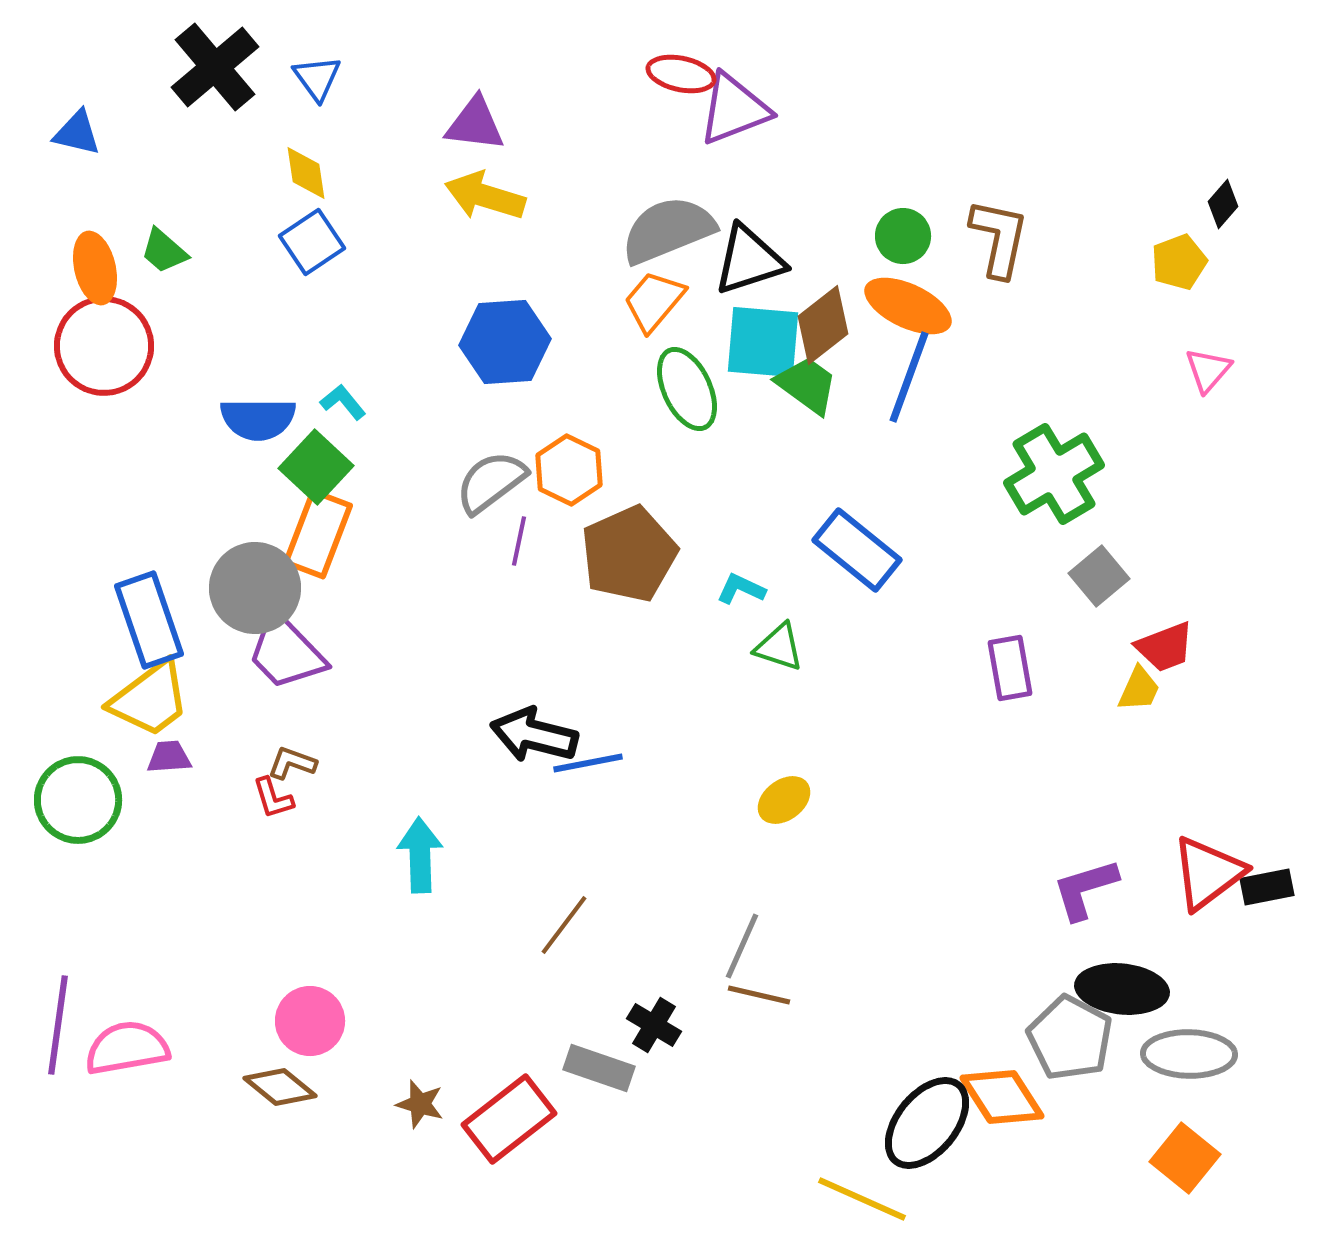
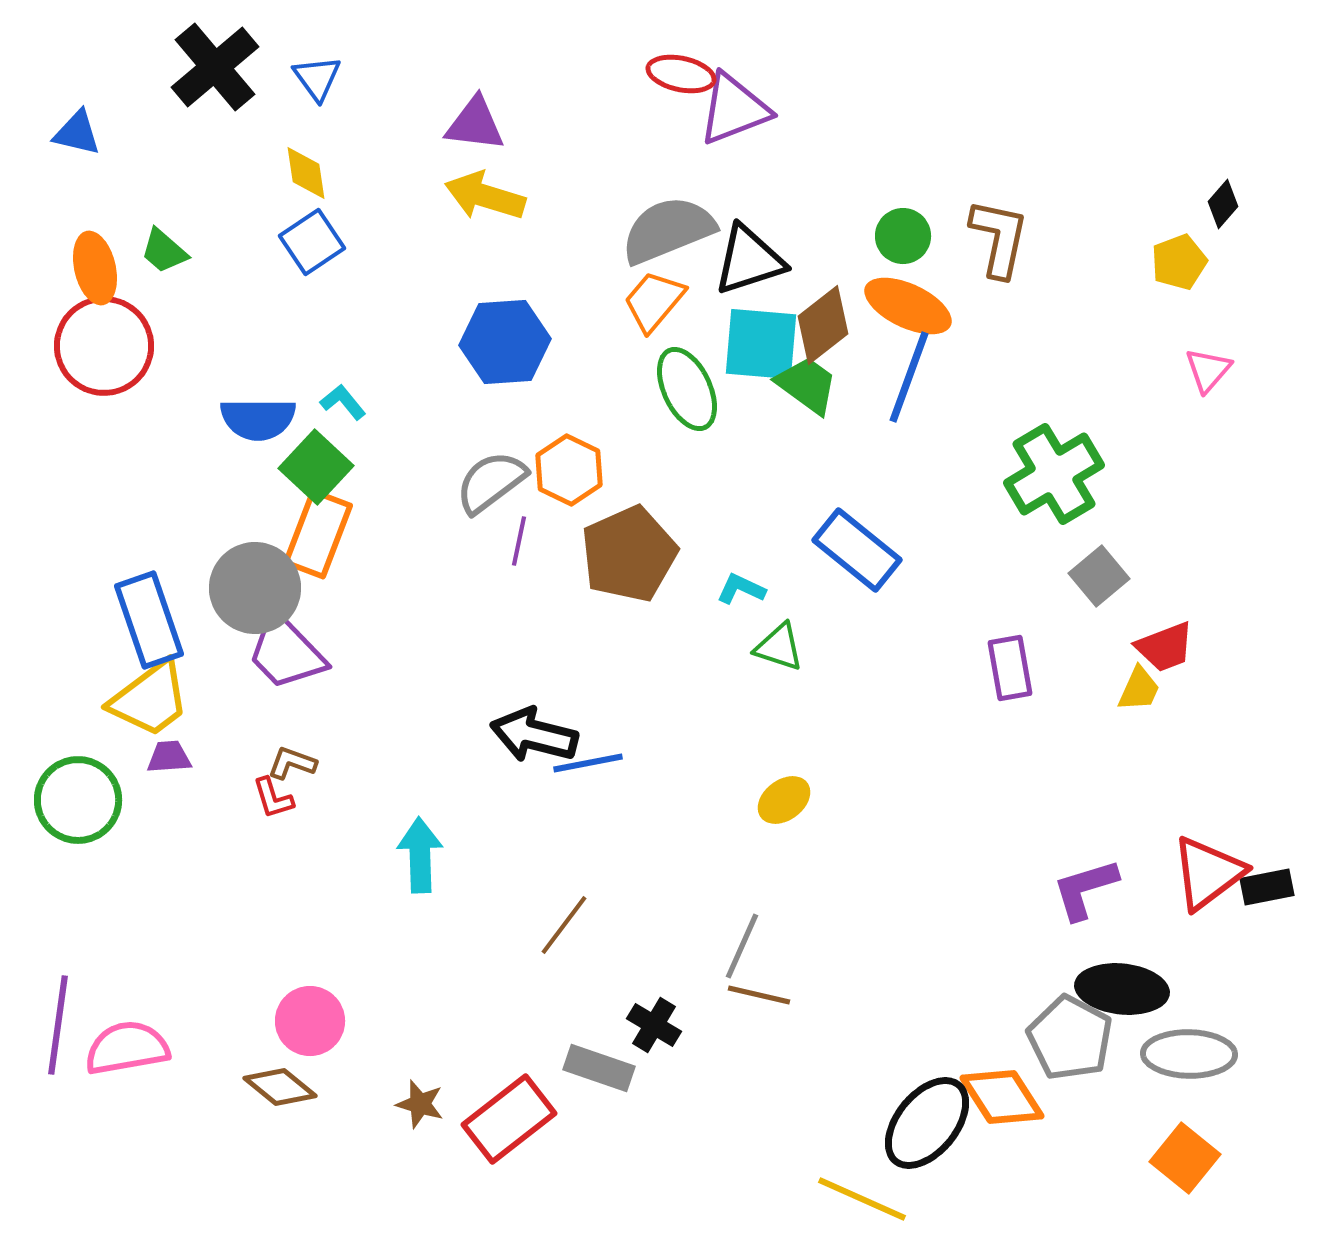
cyan square at (763, 342): moved 2 px left, 2 px down
